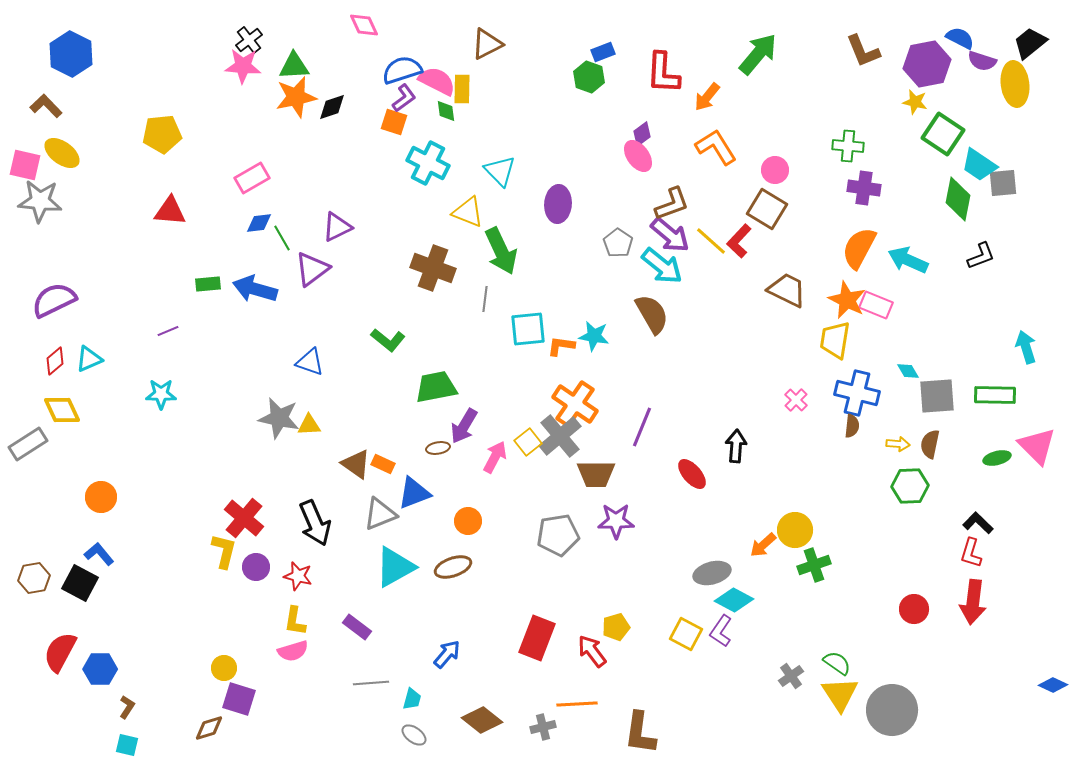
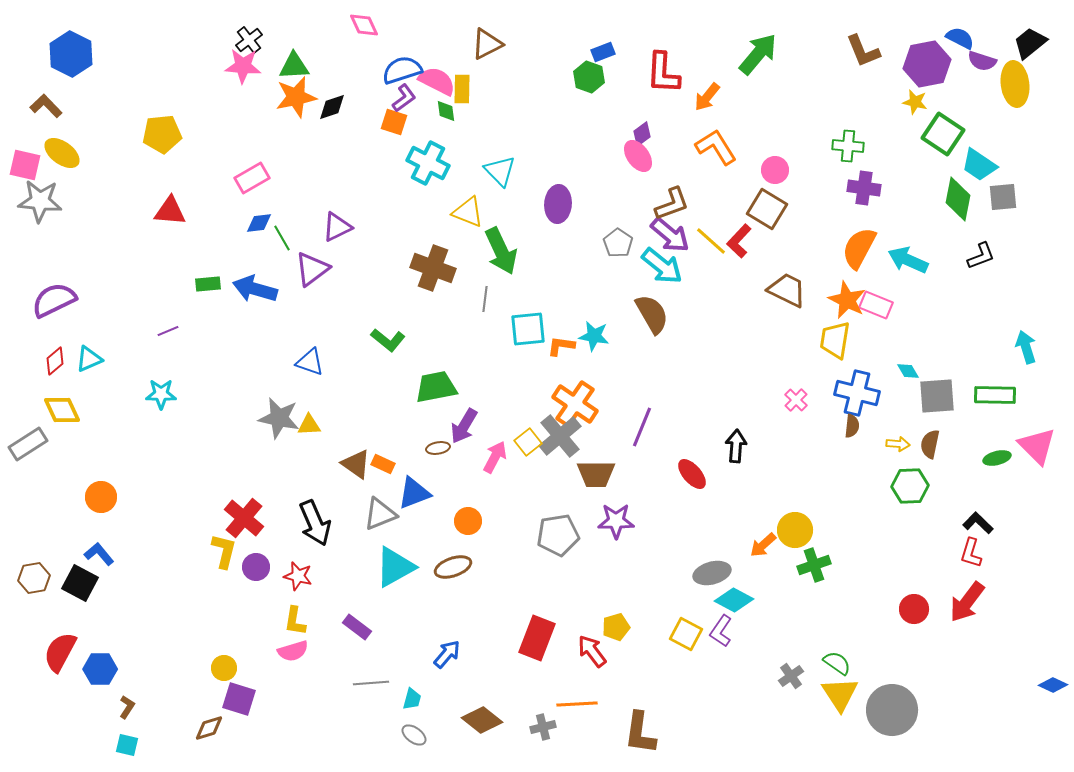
gray square at (1003, 183): moved 14 px down
red arrow at (973, 602): moved 6 px left; rotated 30 degrees clockwise
